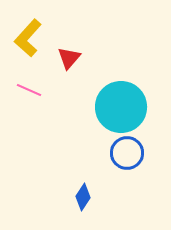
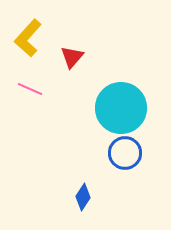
red triangle: moved 3 px right, 1 px up
pink line: moved 1 px right, 1 px up
cyan circle: moved 1 px down
blue circle: moved 2 px left
